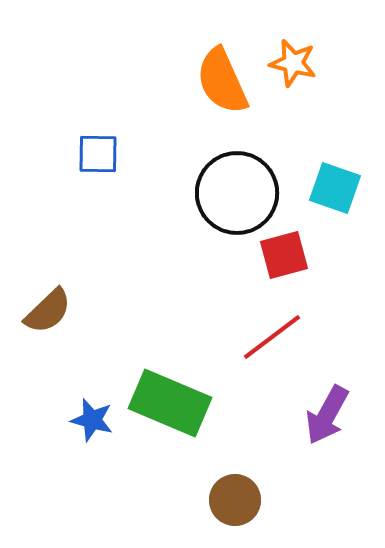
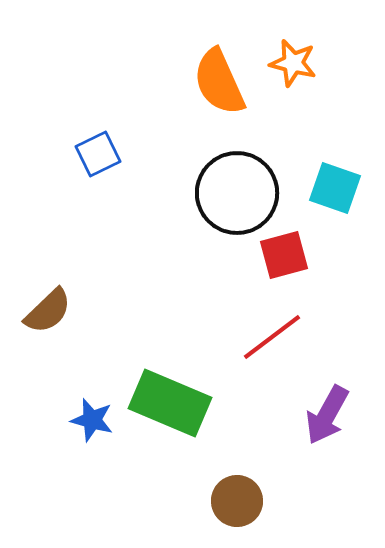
orange semicircle: moved 3 px left, 1 px down
blue square: rotated 27 degrees counterclockwise
brown circle: moved 2 px right, 1 px down
